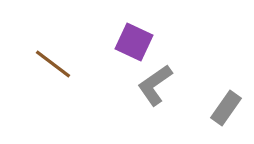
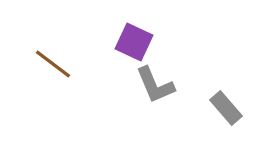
gray L-shape: rotated 78 degrees counterclockwise
gray rectangle: rotated 76 degrees counterclockwise
